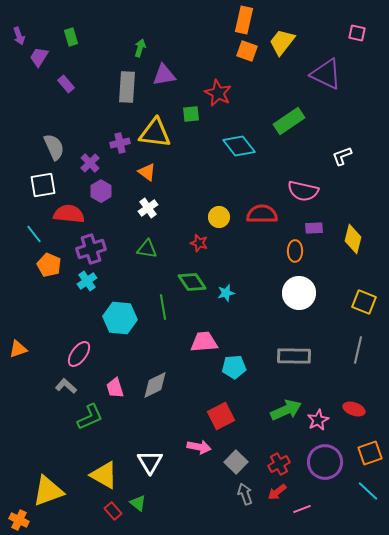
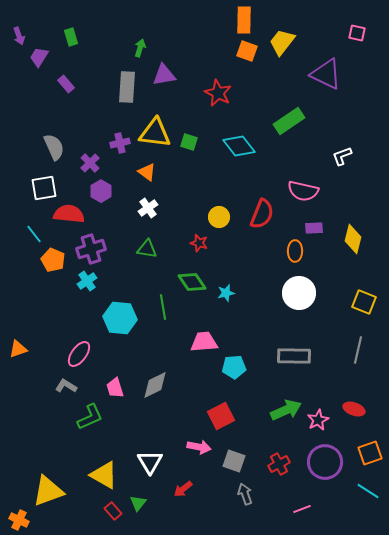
orange rectangle at (244, 20): rotated 12 degrees counterclockwise
green square at (191, 114): moved 2 px left, 28 px down; rotated 24 degrees clockwise
white square at (43, 185): moved 1 px right, 3 px down
red semicircle at (262, 214): rotated 112 degrees clockwise
orange pentagon at (49, 265): moved 4 px right, 5 px up
gray L-shape at (66, 386): rotated 10 degrees counterclockwise
gray square at (236, 462): moved 2 px left, 1 px up; rotated 25 degrees counterclockwise
cyan line at (368, 491): rotated 10 degrees counterclockwise
red arrow at (277, 492): moved 94 px left, 3 px up
green triangle at (138, 503): rotated 30 degrees clockwise
